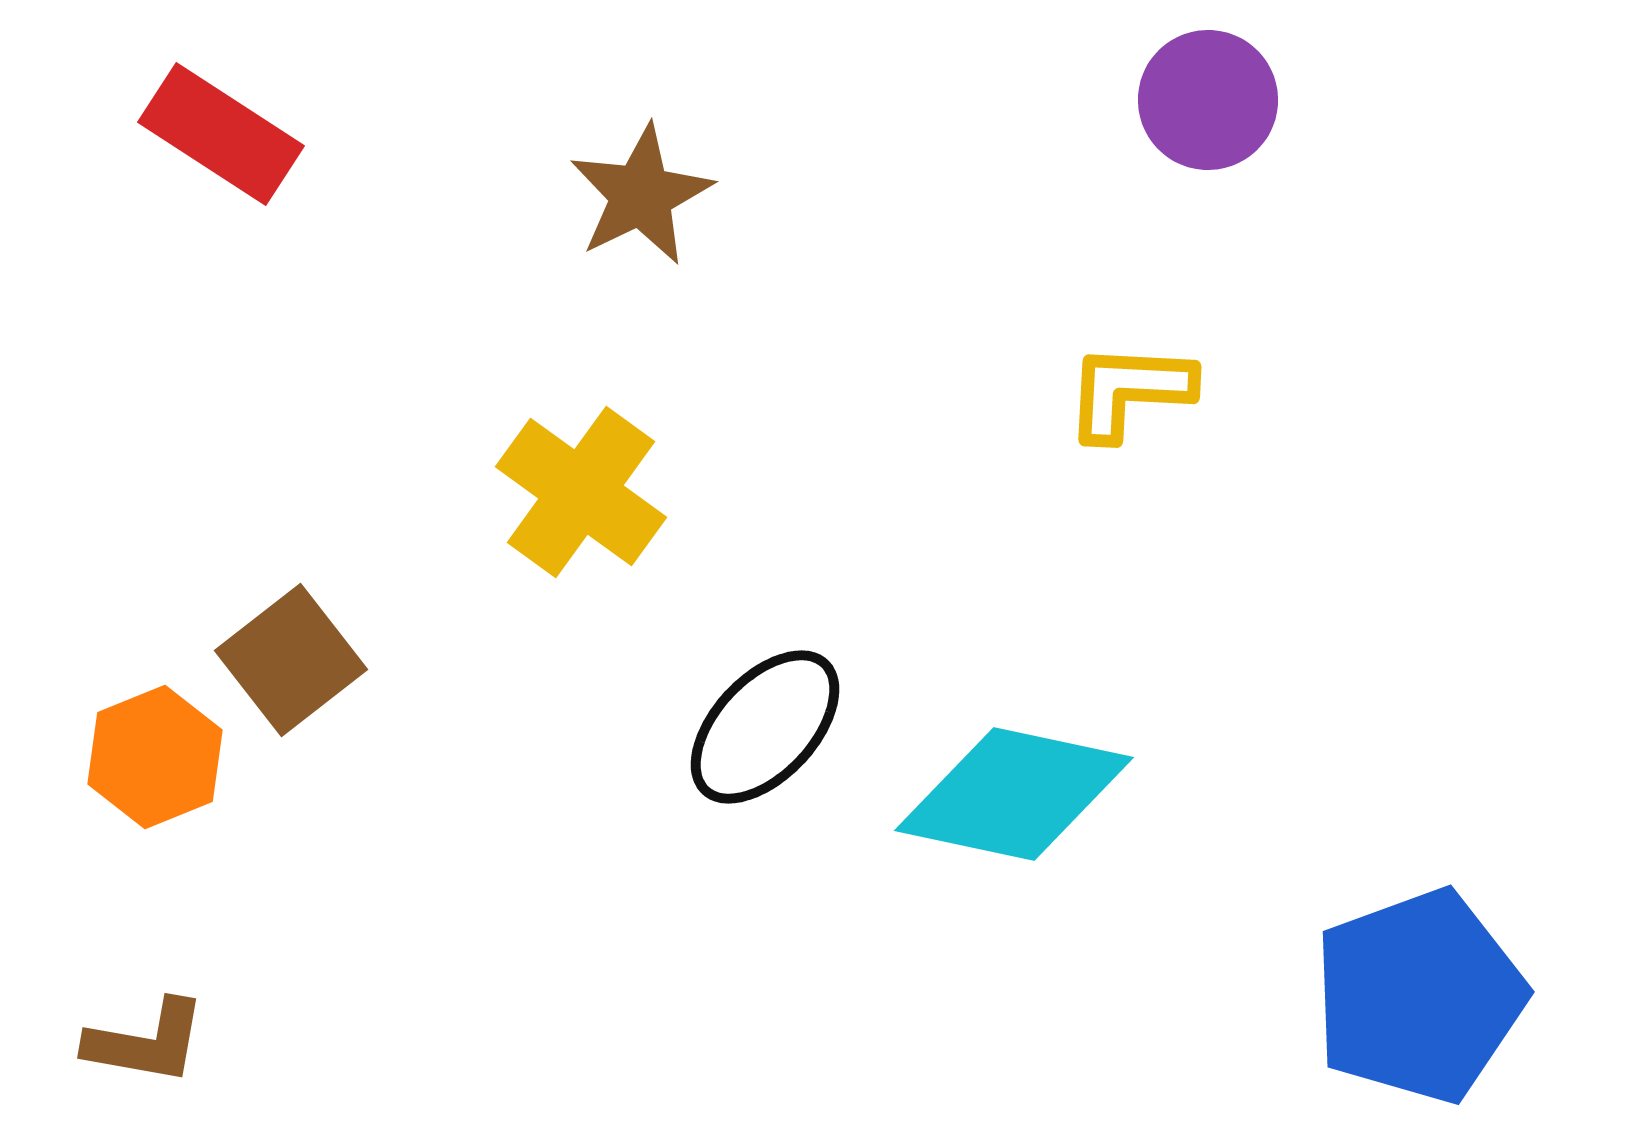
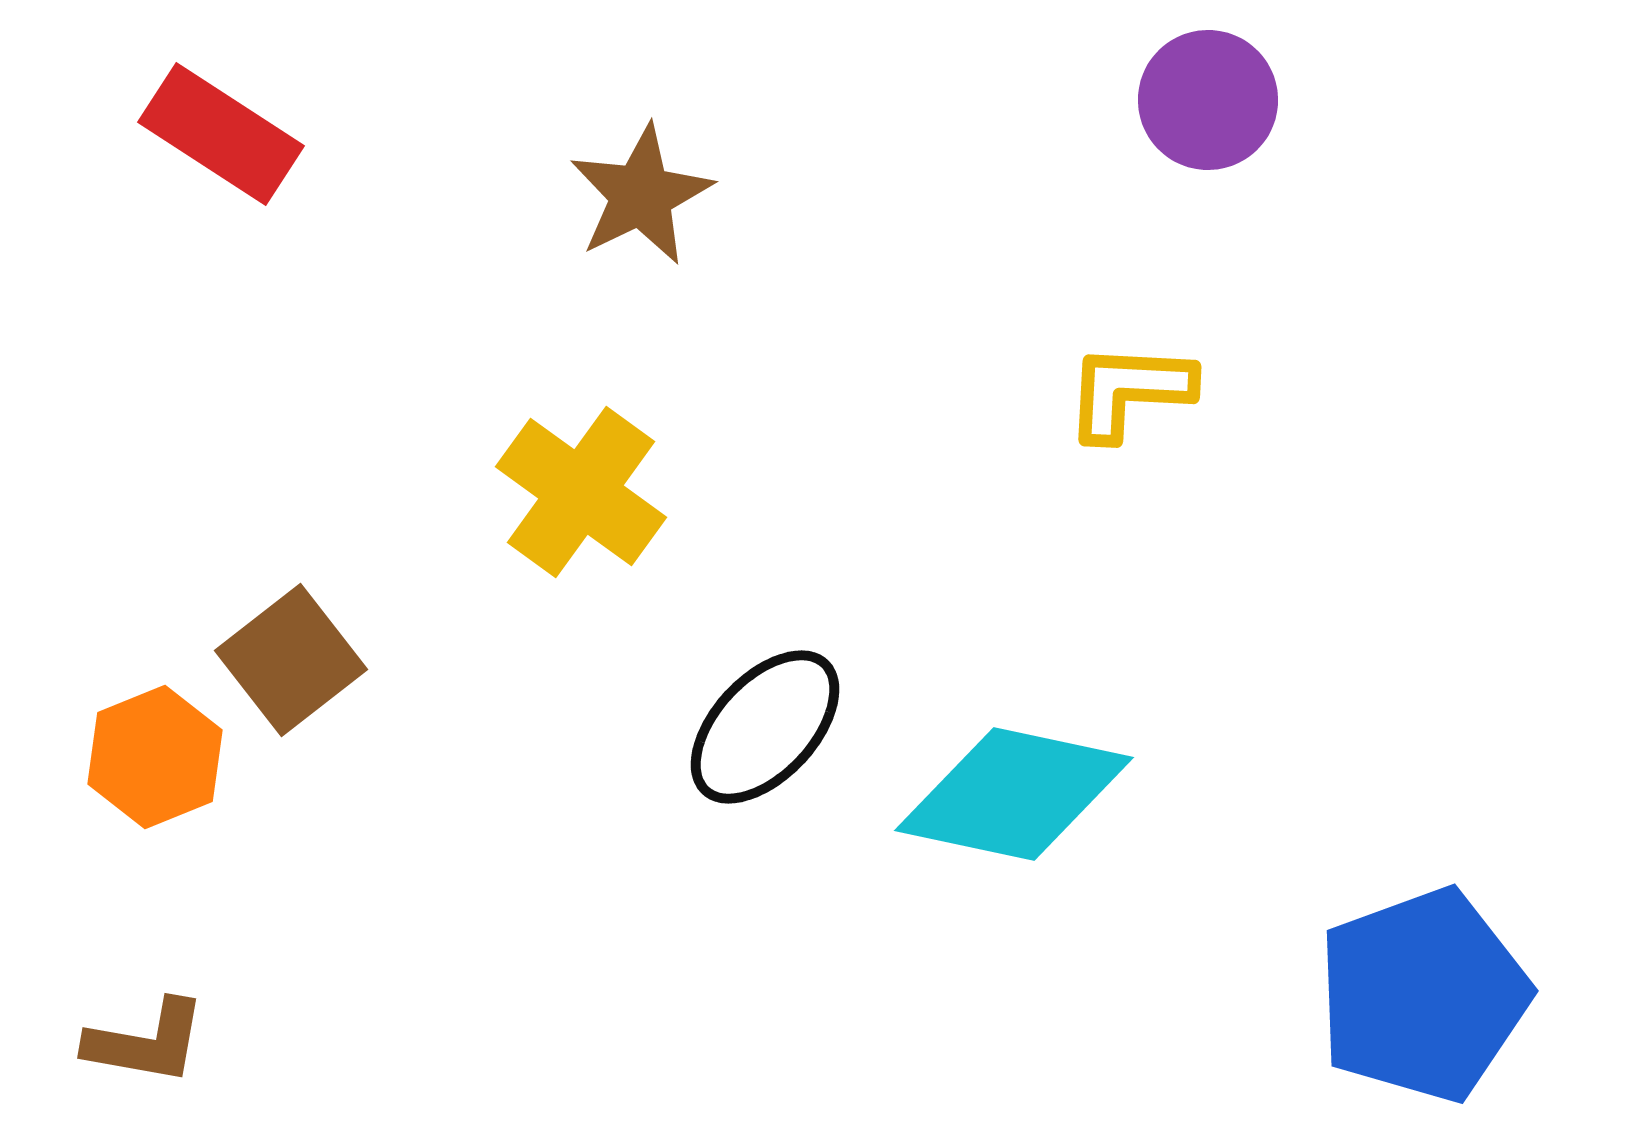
blue pentagon: moved 4 px right, 1 px up
